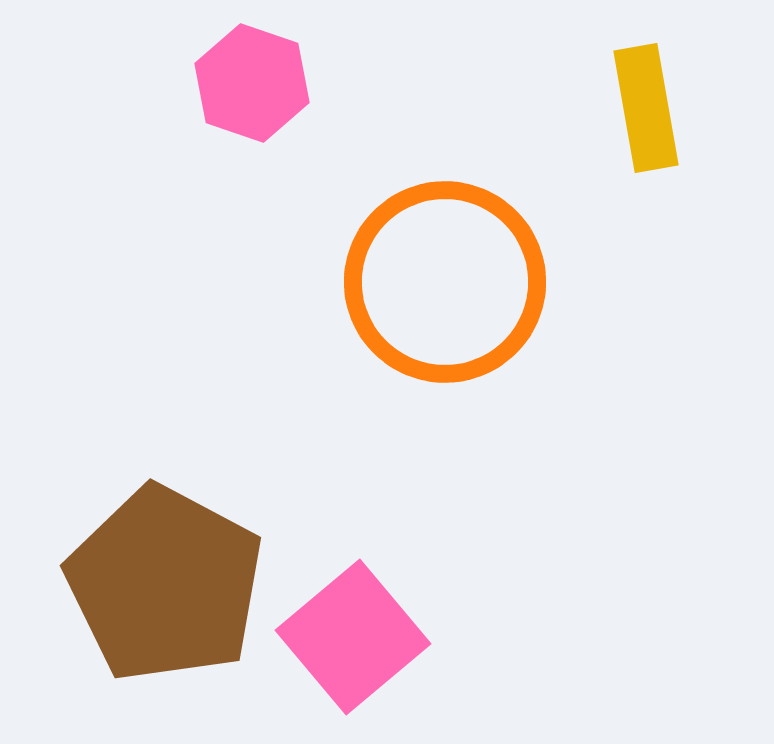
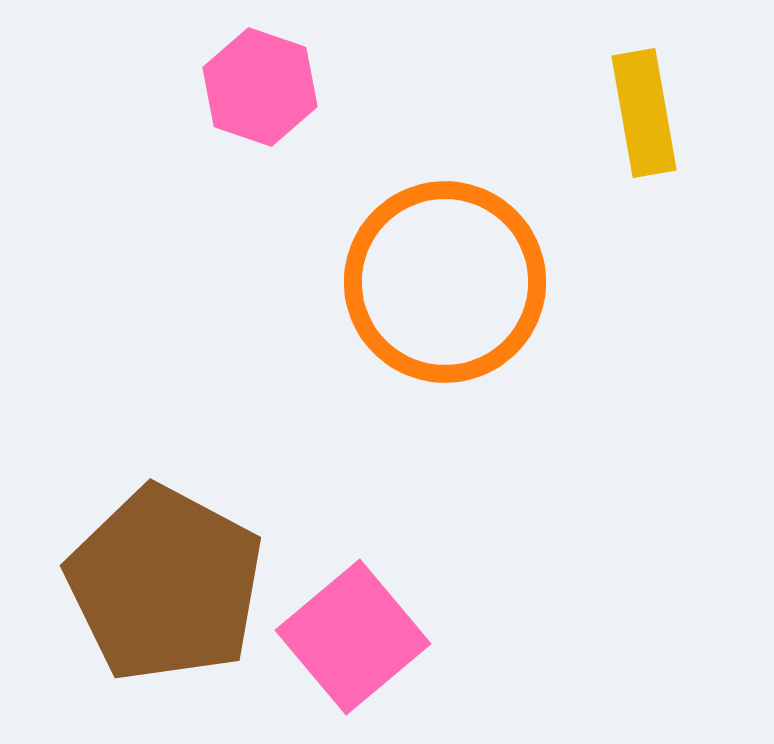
pink hexagon: moved 8 px right, 4 px down
yellow rectangle: moved 2 px left, 5 px down
